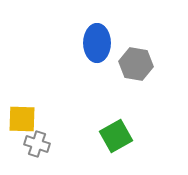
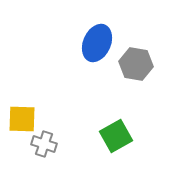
blue ellipse: rotated 24 degrees clockwise
gray cross: moved 7 px right
